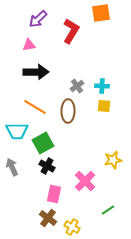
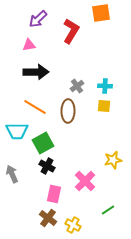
cyan cross: moved 3 px right
gray arrow: moved 7 px down
yellow cross: moved 1 px right, 2 px up
